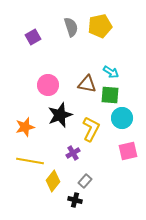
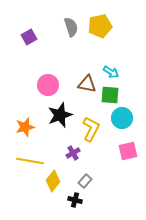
purple square: moved 4 px left
